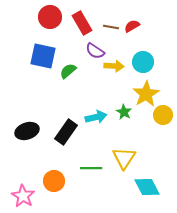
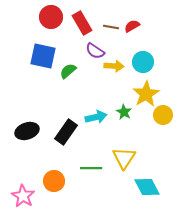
red circle: moved 1 px right
